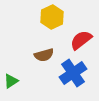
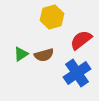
yellow hexagon: rotated 10 degrees clockwise
blue cross: moved 4 px right
green triangle: moved 10 px right, 27 px up
